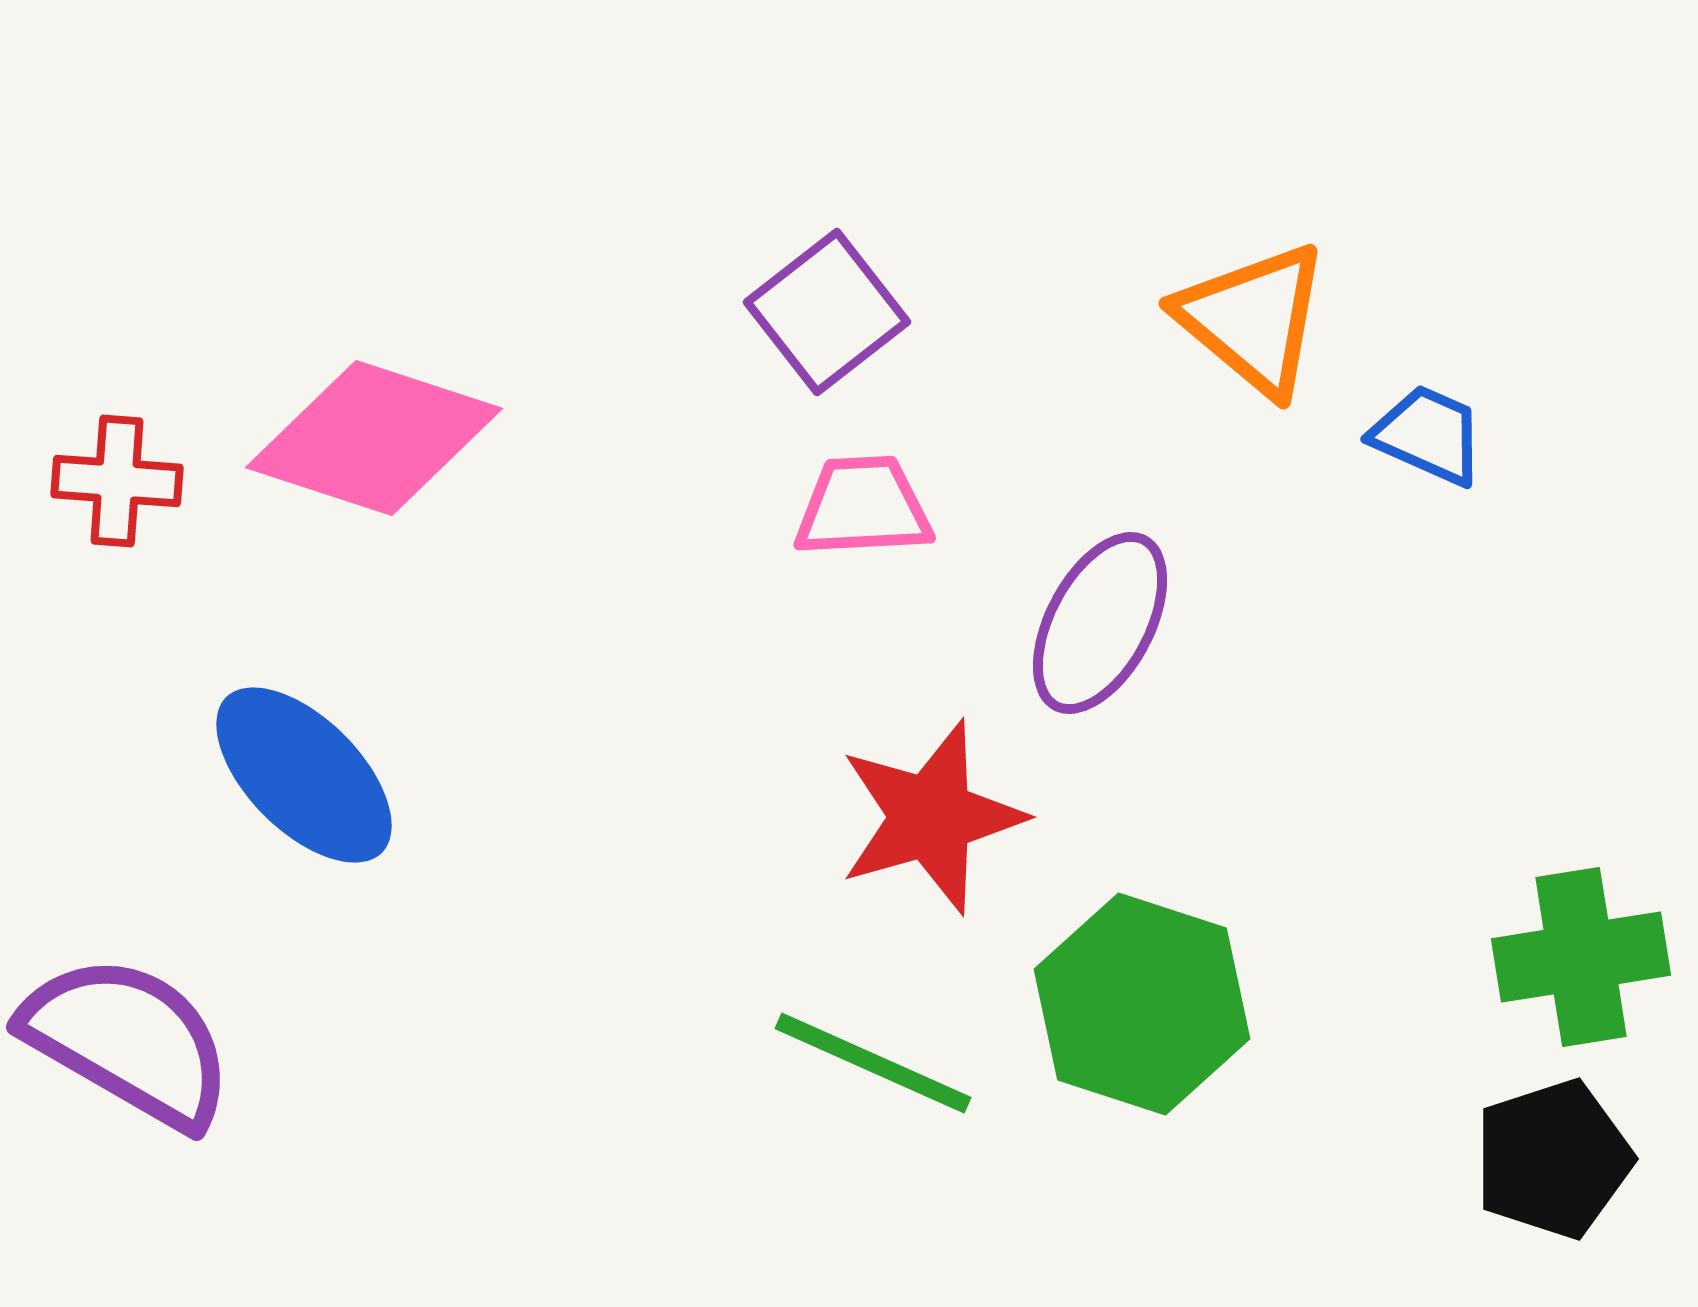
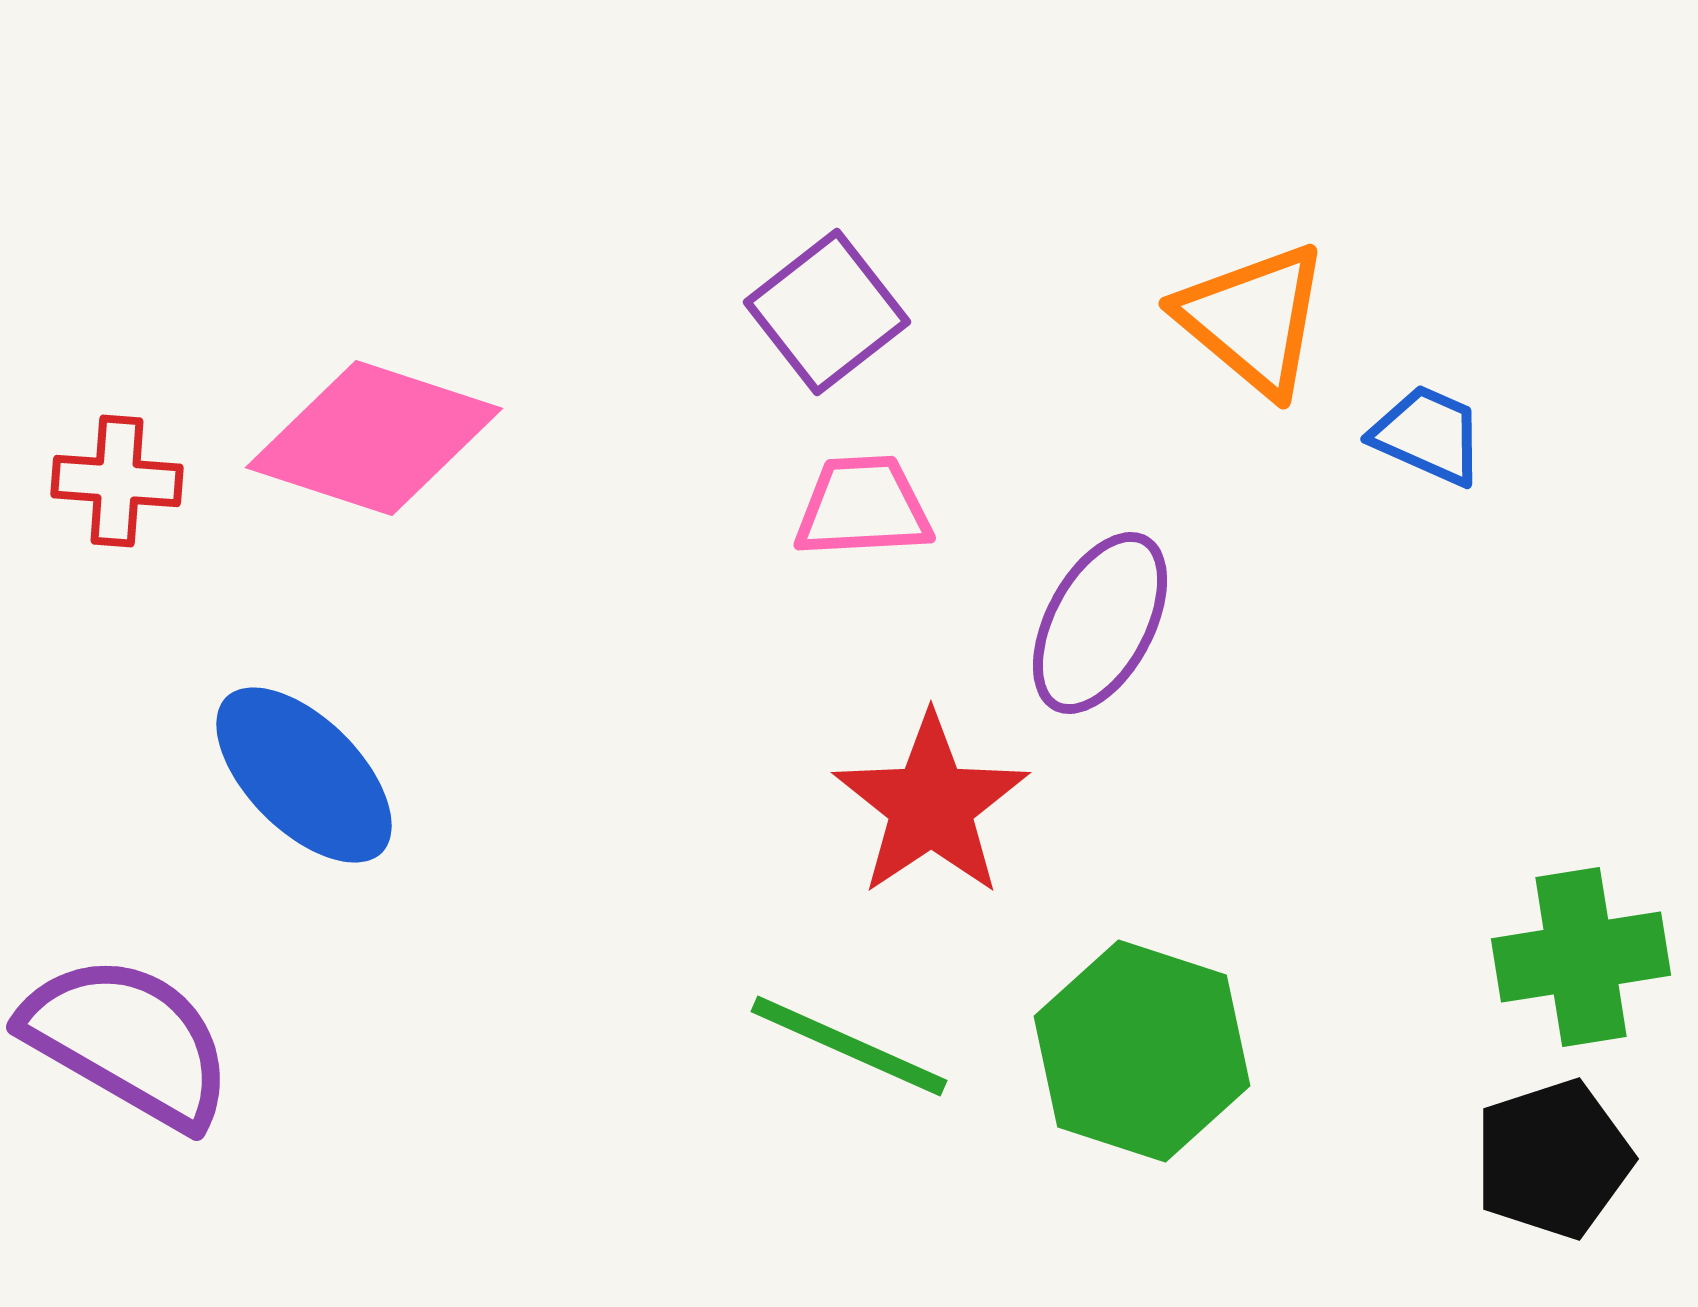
red star: moved 12 px up; rotated 18 degrees counterclockwise
green hexagon: moved 47 px down
green line: moved 24 px left, 17 px up
